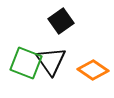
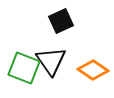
black square: rotated 10 degrees clockwise
green square: moved 2 px left, 5 px down
